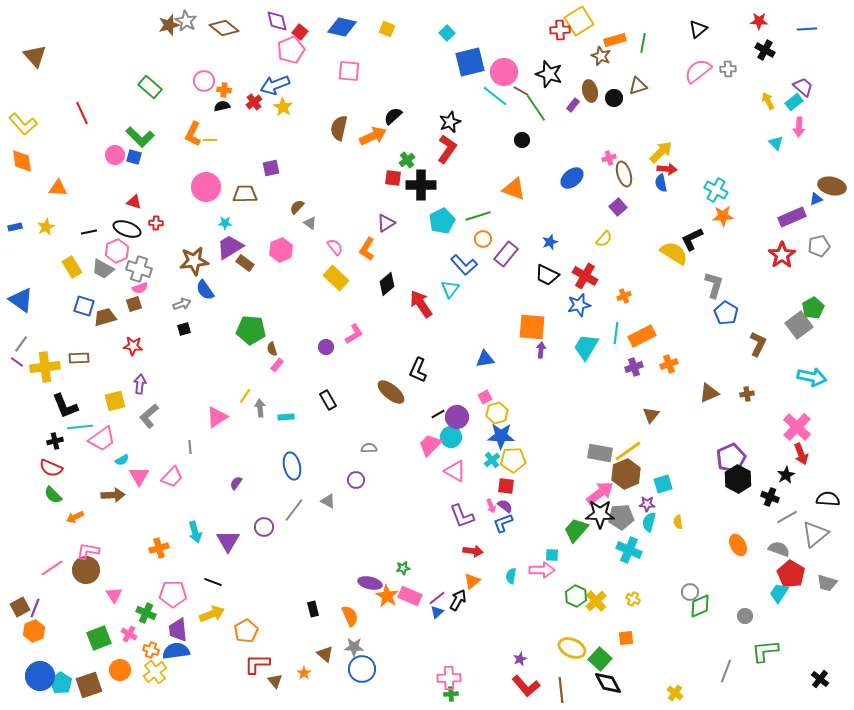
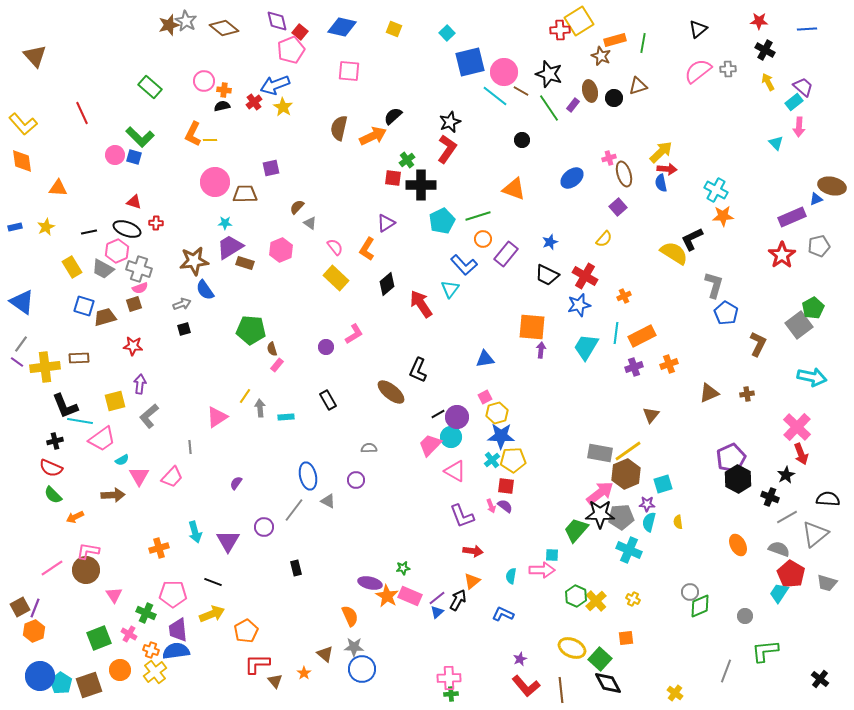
yellow square at (387, 29): moved 7 px right
yellow arrow at (768, 101): moved 19 px up
green line at (536, 108): moved 13 px right
pink circle at (206, 187): moved 9 px right, 5 px up
brown rectangle at (245, 263): rotated 18 degrees counterclockwise
blue triangle at (21, 300): moved 1 px right, 2 px down
cyan line at (80, 427): moved 6 px up; rotated 15 degrees clockwise
blue ellipse at (292, 466): moved 16 px right, 10 px down
blue L-shape at (503, 523): moved 91 px down; rotated 45 degrees clockwise
black rectangle at (313, 609): moved 17 px left, 41 px up
